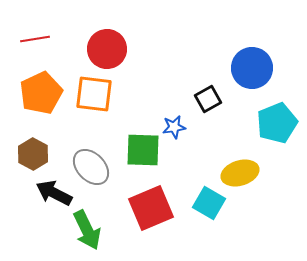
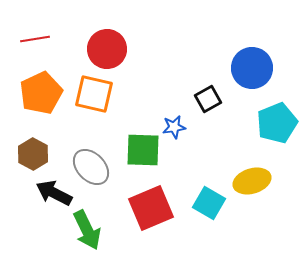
orange square: rotated 6 degrees clockwise
yellow ellipse: moved 12 px right, 8 px down
